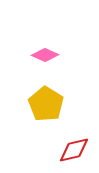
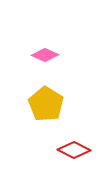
red diamond: rotated 40 degrees clockwise
